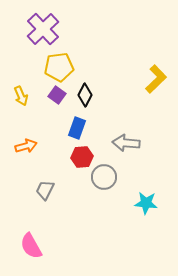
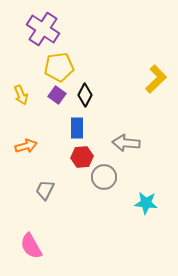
purple cross: rotated 12 degrees counterclockwise
yellow arrow: moved 1 px up
blue rectangle: rotated 20 degrees counterclockwise
